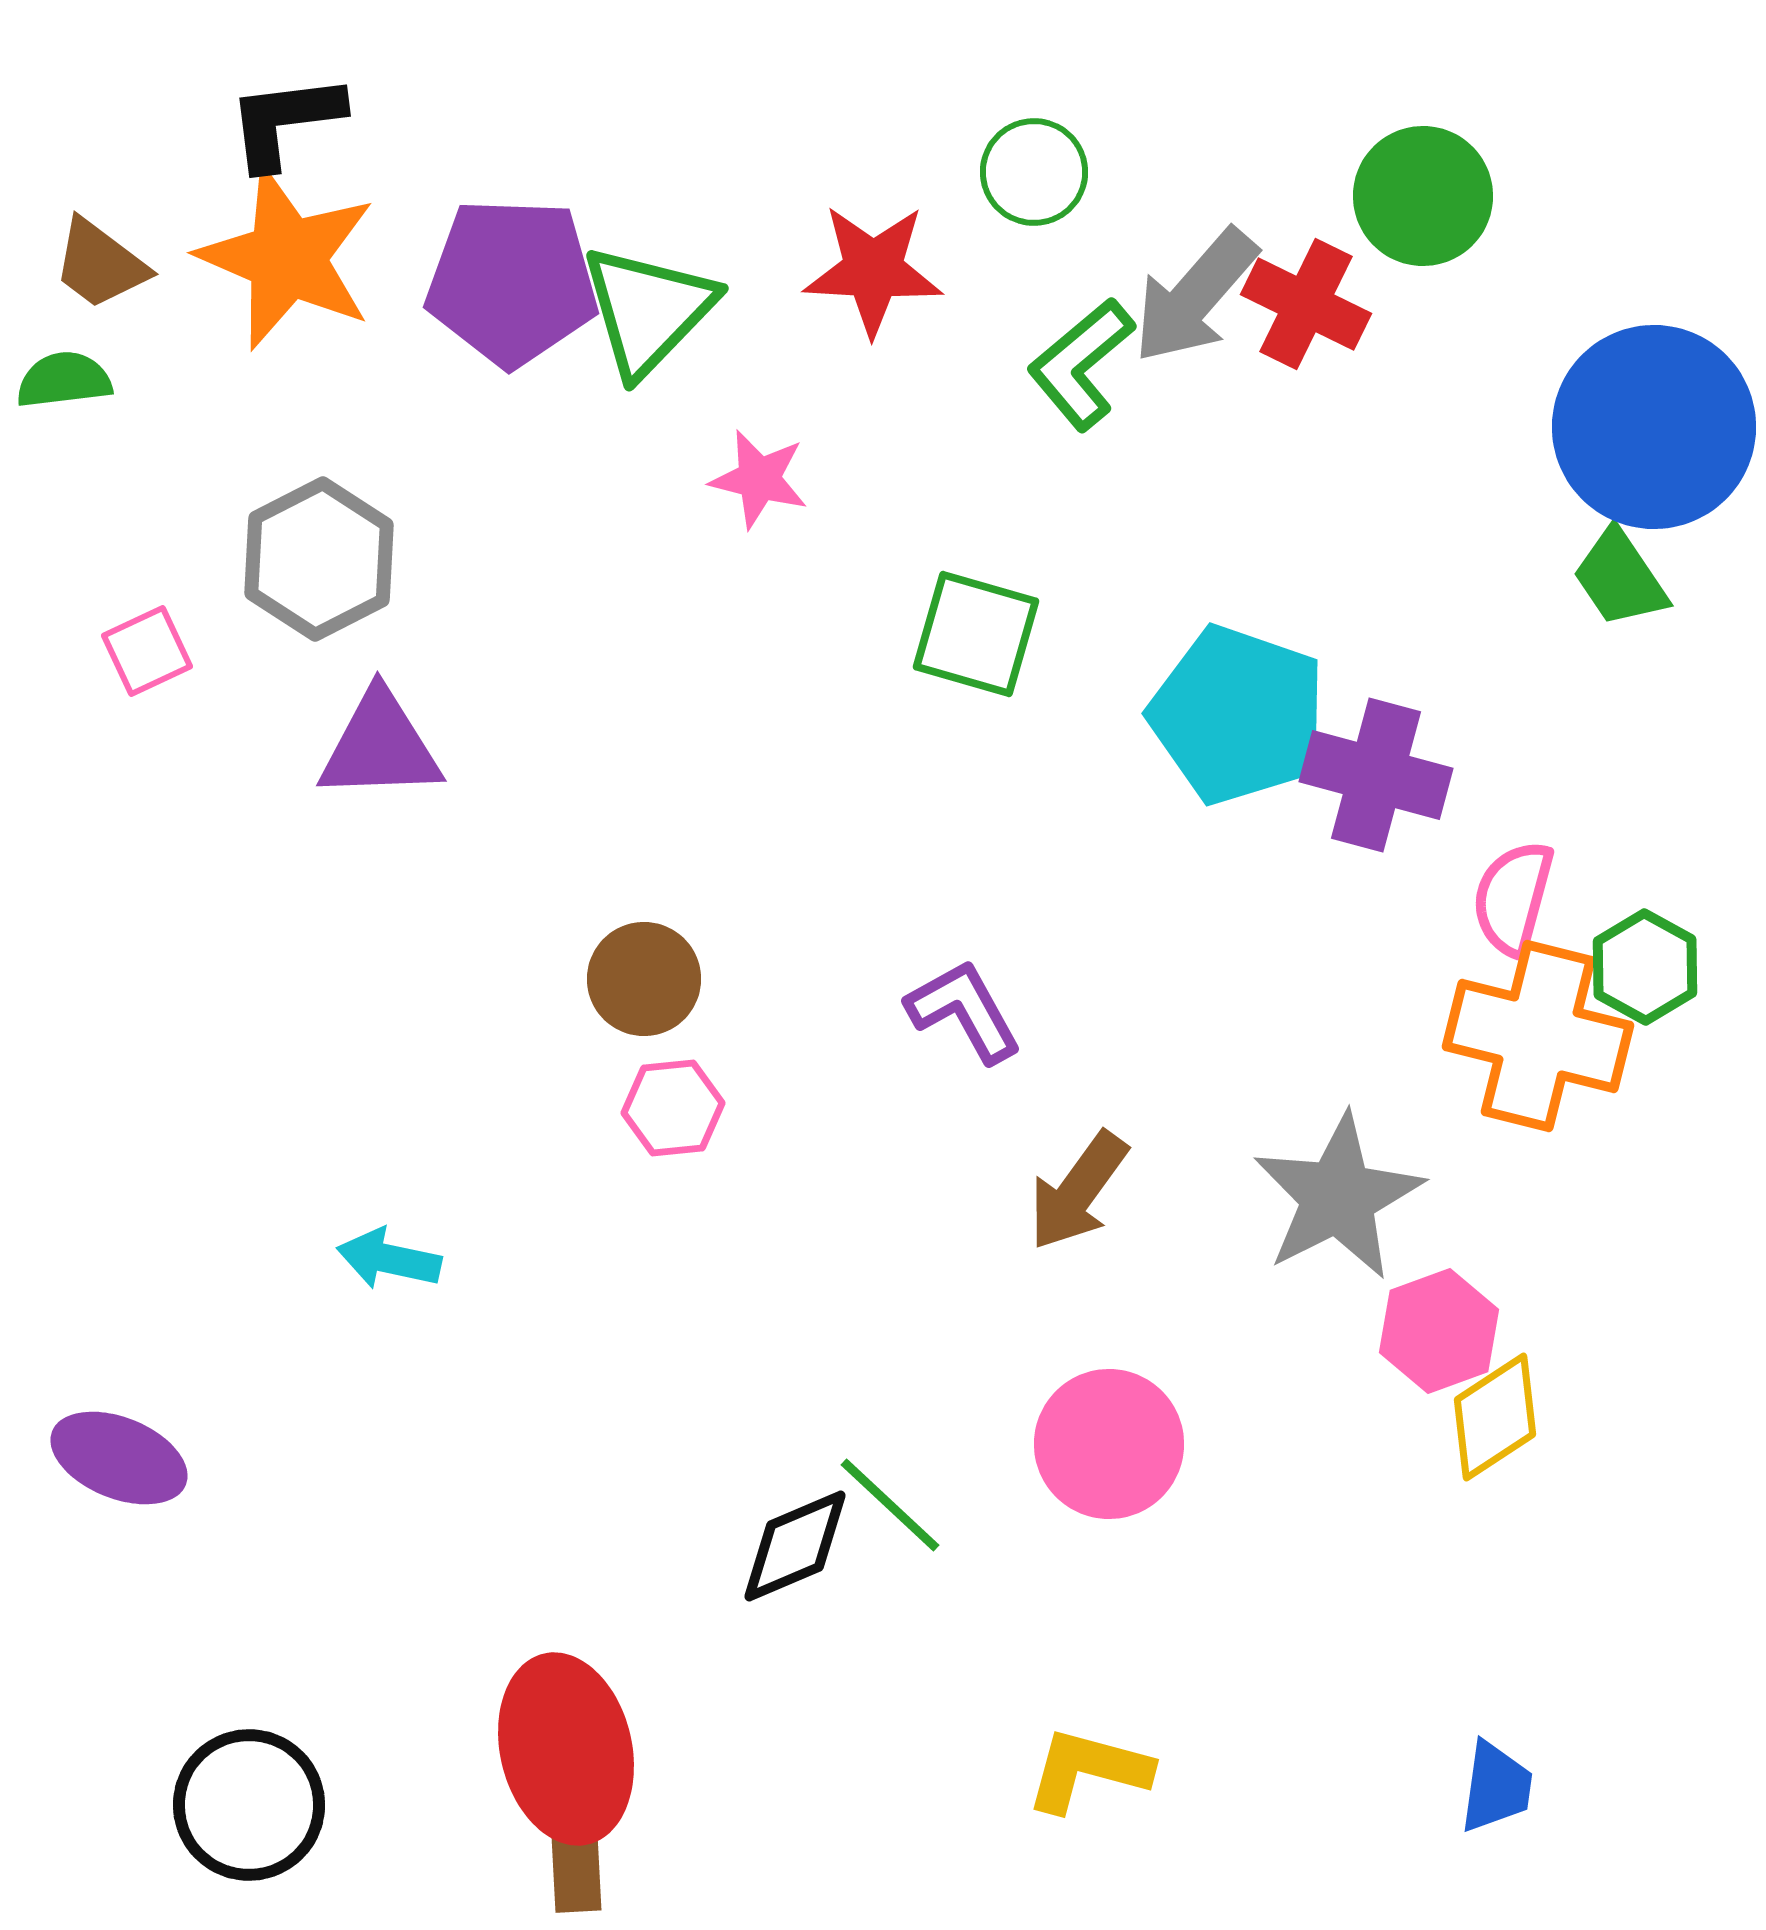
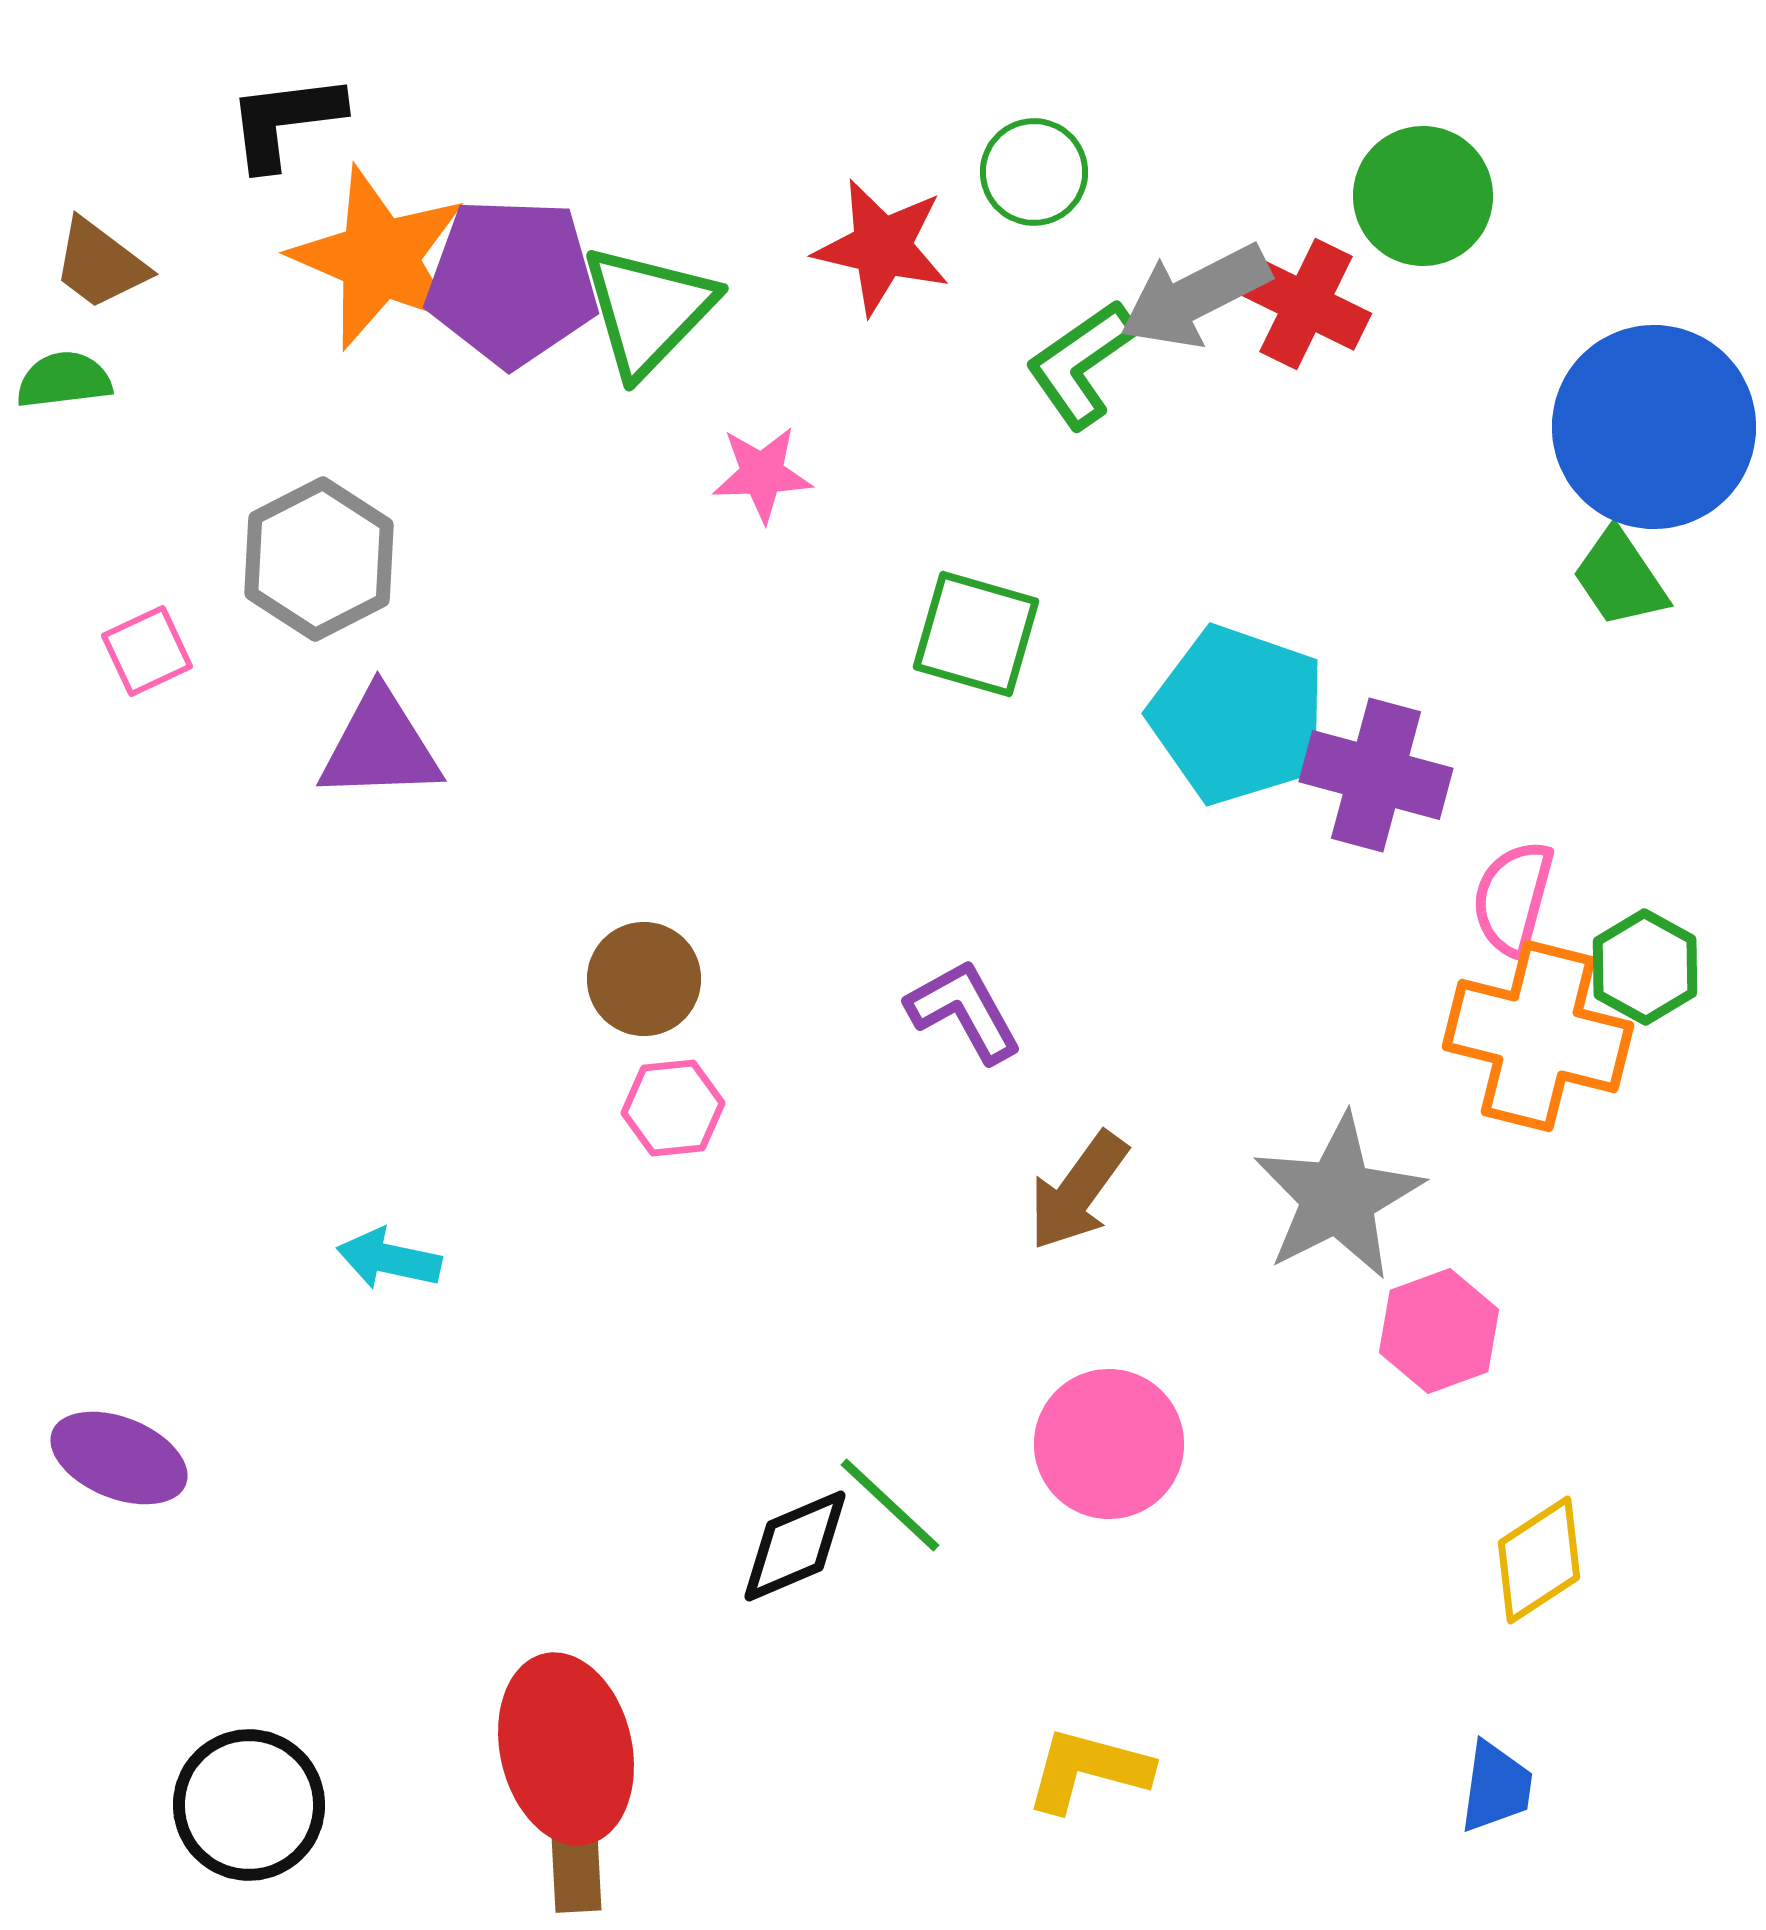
orange star at (287, 258): moved 92 px right
red star at (873, 270): moved 9 px right, 23 px up; rotated 10 degrees clockwise
gray arrow at (1195, 296): rotated 22 degrees clockwise
green L-shape at (1081, 364): rotated 5 degrees clockwise
pink star at (759, 479): moved 3 px right, 5 px up; rotated 16 degrees counterclockwise
yellow diamond at (1495, 1417): moved 44 px right, 143 px down
